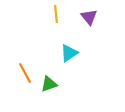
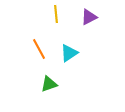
purple triangle: rotated 42 degrees clockwise
orange line: moved 14 px right, 24 px up
